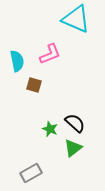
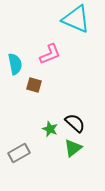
cyan semicircle: moved 2 px left, 3 px down
gray rectangle: moved 12 px left, 20 px up
